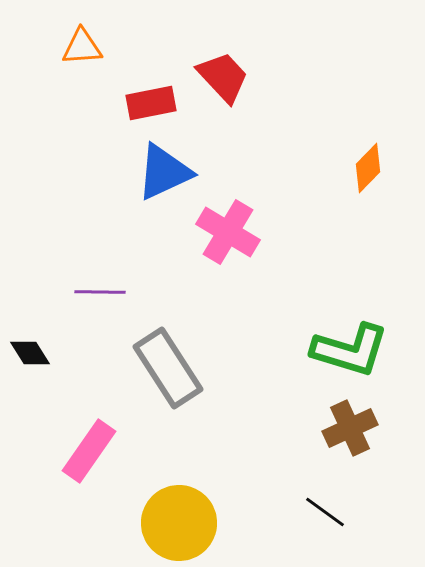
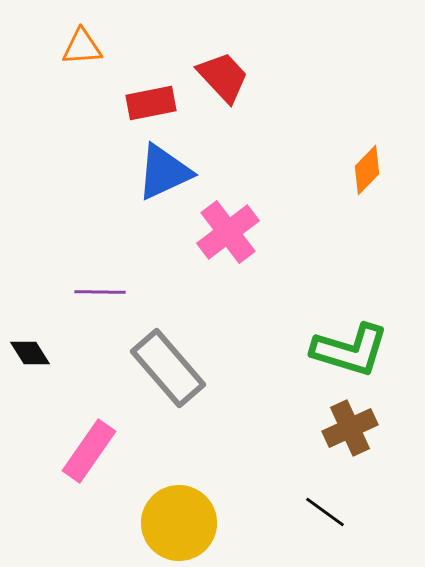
orange diamond: moved 1 px left, 2 px down
pink cross: rotated 22 degrees clockwise
gray rectangle: rotated 8 degrees counterclockwise
